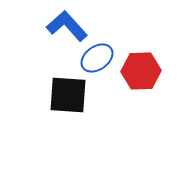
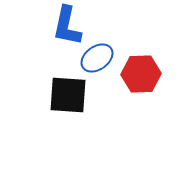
blue L-shape: rotated 126 degrees counterclockwise
red hexagon: moved 3 px down
